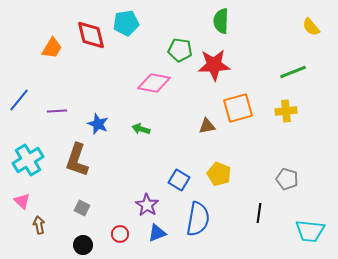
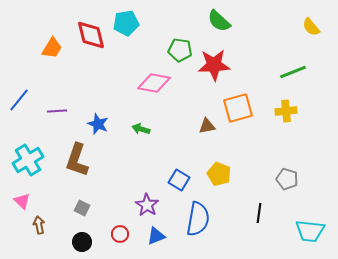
green semicircle: moved 2 px left; rotated 50 degrees counterclockwise
blue triangle: moved 1 px left, 3 px down
black circle: moved 1 px left, 3 px up
